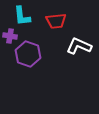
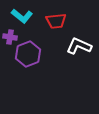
cyan L-shape: rotated 45 degrees counterclockwise
purple cross: moved 1 px down
purple hexagon: rotated 20 degrees clockwise
